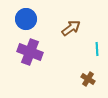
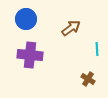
purple cross: moved 3 px down; rotated 15 degrees counterclockwise
